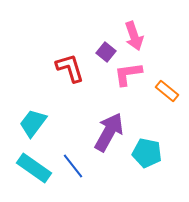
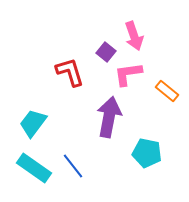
red L-shape: moved 4 px down
purple arrow: moved 15 px up; rotated 18 degrees counterclockwise
